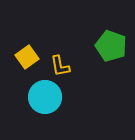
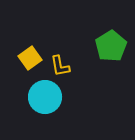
green pentagon: rotated 20 degrees clockwise
yellow square: moved 3 px right, 1 px down
